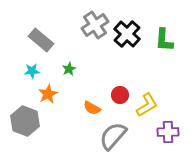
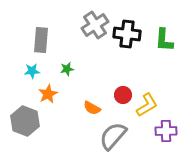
black cross: rotated 36 degrees counterclockwise
gray rectangle: rotated 55 degrees clockwise
green star: moved 2 px left; rotated 16 degrees clockwise
red circle: moved 3 px right
purple cross: moved 2 px left, 1 px up
